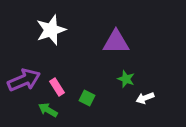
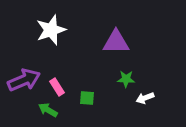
green star: rotated 18 degrees counterclockwise
green square: rotated 21 degrees counterclockwise
